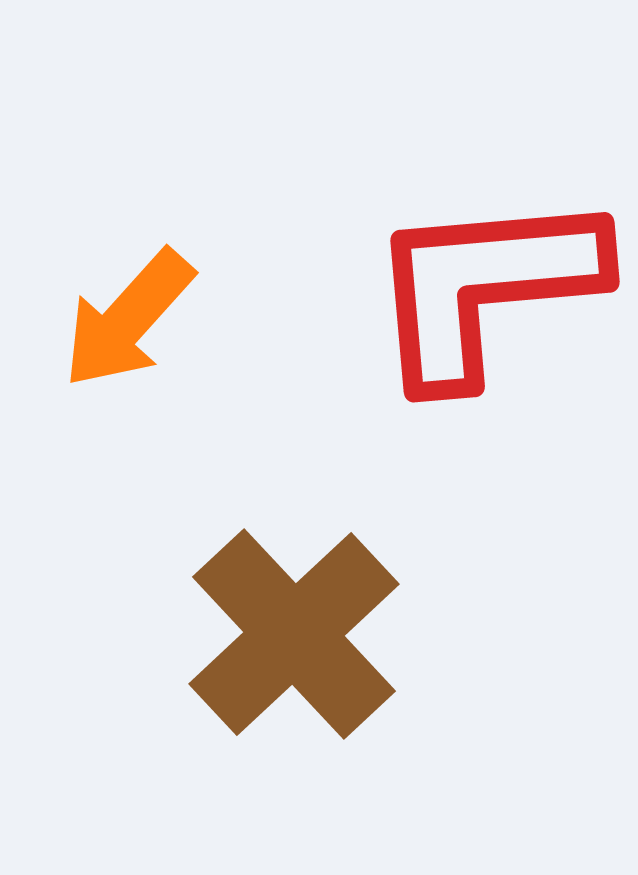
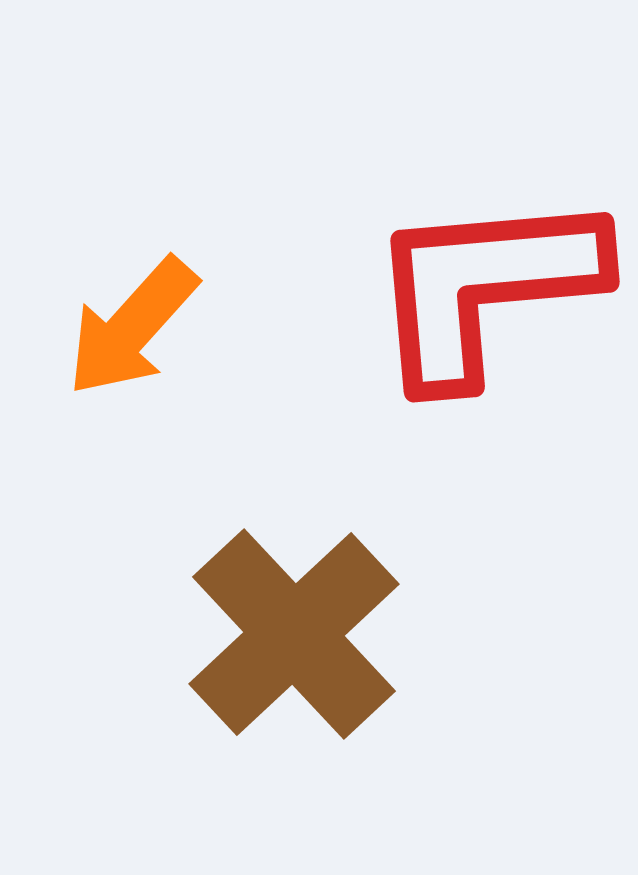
orange arrow: moved 4 px right, 8 px down
